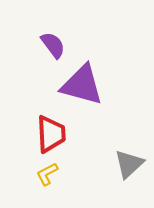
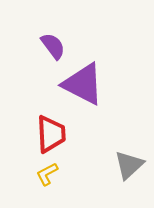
purple semicircle: moved 1 px down
purple triangle: moved 1 px right, 1 px up; rotated 12 degrees clockwise
gray triangle: moved 1 px down
